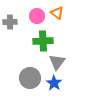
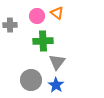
gray cross: moved 3 px down
gray circle: moved 1 px right, 2 px down
blue star: moved 2 px right, 2 px down
